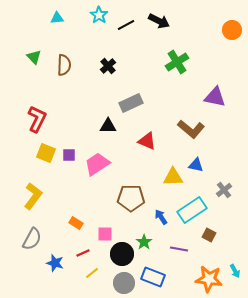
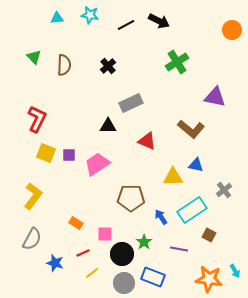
cyan star: moved 9 px left; rotated 24 degrees counterclockwise
